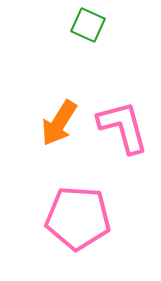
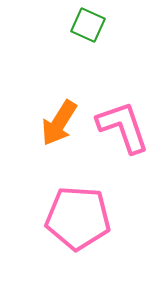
pink L-shape: rotated 4 degrees counterclockwise
